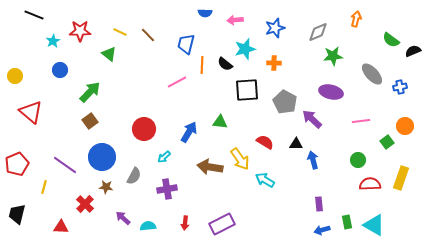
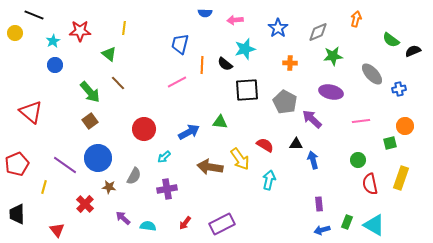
blue star at (275, 28): moved 3 px right; rotated 18 degrees counterclockwise
yellow line at (120, 32): moved 4 px right, 4 px up; rotated 72 degrees clockwise
brown line at (148, 35): moved 30 px left, 48 px down
blue trapezoid at (186, 44): moved 6 px left
orange cross at (274, 63): moved 16 px right
blue circle at (60, 70): moved 5 px left, 5 px up
yellow circle at (15, 76): moved 43 px up
blue cross at (400, 87): moved 1 px left, 2 px down
green arrow at (90, 92): rotated 95 degrees clockwise
blue arrow at (189, 132): rotated 30 degrees clockwise
red semicircle at (265, 142): moved 3 px down
green square at (387, 142): moved 3 px right, 1 px down; rotated 24 degrees clockwise
blue circle at (102, 157): moved 4 px left, 1 px down
cyan arrow at (265, 180): moved 4 px right; rotated 72 degrees clockwise
red semicircle at (370, 184): rotated 100 degrees counterclockwise
brown star at (106, 187): moved 3 px right
black trapezoid at (17, 214): rotated 15 degrees counterclockwise
green rectangle at (347, 222): rotated 32 degrees clockwise
red arrow at (185, 223): rotated 32 degrees clockwise
cyan semicircle at (148, 226): rotated 14 degrees clockwise
red triangle at (61, 227): moved 4 px left, 3 px down; rotated 49 degrees clockwise
